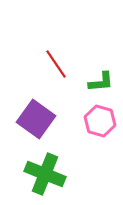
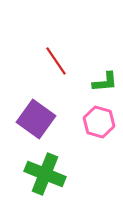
red line: moved 3 px up
green L-shape: moved 4 px right
pink hexagon: moved 1 px left, 1 px down
